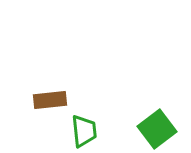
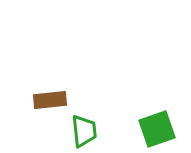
green square: rotated 18 degrees clockwise
